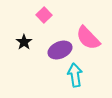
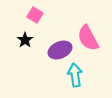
pink square: moved 9 px left; rotated 14 degrees counterclockwise
pink semicircle: rotated 16 degrees clockwise
black star: moved 1 px right, 2 px up
